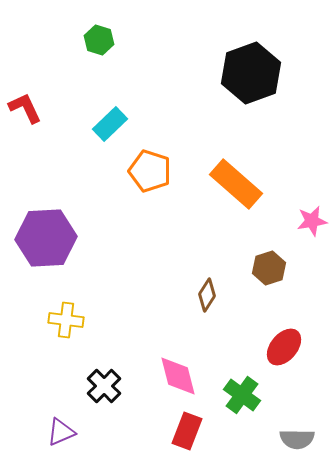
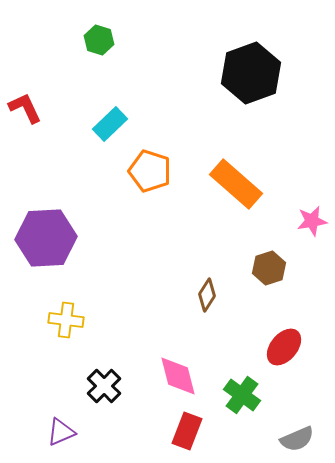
gray semicircle: rotated 24 degrees counterclockwise
